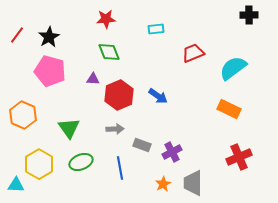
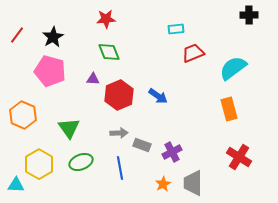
cyan rectangle: moved 20 px right
black star: moved 4 px right
orange rectangle: rotated 50 degrees clockwise
gray arrow: moved 4 px right, 4 px down
red cross: rotated 35 degrees counterclockwise
